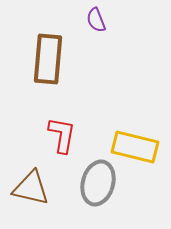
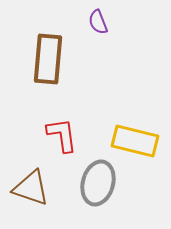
purple semicircle: moved 2 px right, 2 px down
red L-shape: rotated 18 degrees counterclockwise
yellow rectangle: moved 6 px up
brown triangle: rotated 6 degrees clockwise
